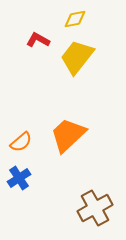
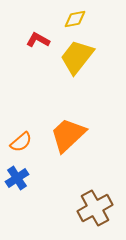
blue cross: moved 2 px left
